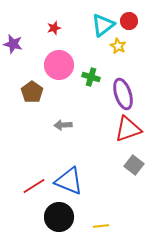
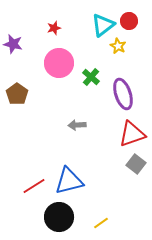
pink circle: moved 2 px up
green cross: rotated 24 degrees clockwise
brown pentagon: moved 15 px left, 2 px down
gray arrow: moved 14 px right
red triangle: moved 4 px right, 5 px down
gray square: moved 2 px right, 1 px up
blue triangle: rotated 36 degrees counterclockwise
yellow line: moved 3 px up; rotated 28 degrees counterclockwise
